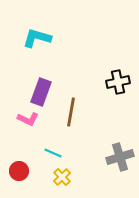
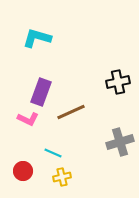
brown line: rotated 56 degrees clockwise
gray cross: moved 15 px up
red circle: moved 4 px right
yellow cross: rotated 30 degrees clockwise
